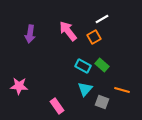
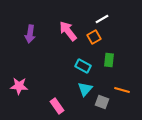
green rectangle: moved 7 px right, 5 px up; rotated 56 degrees clockwise
